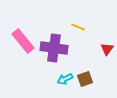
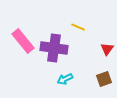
brown square: moved 19 px right
